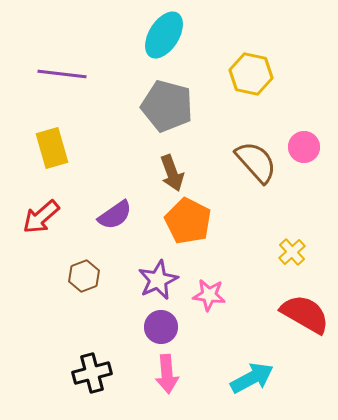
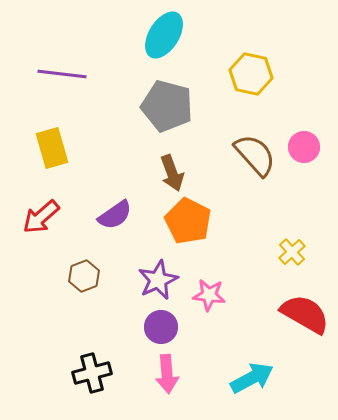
brown semicircle: moved 1 px left, 7 px up
